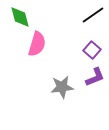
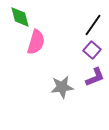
black line: moved 10 px down; rotated 20 degrees counterclockwise
pink semicircle: moved 1 px left, 2 px up
